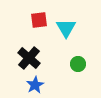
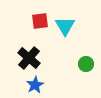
red square: moved 1 px right, 1 px down
cyan triangle: moved 1 px left, 2 px up
green circle: moved 8 px right
